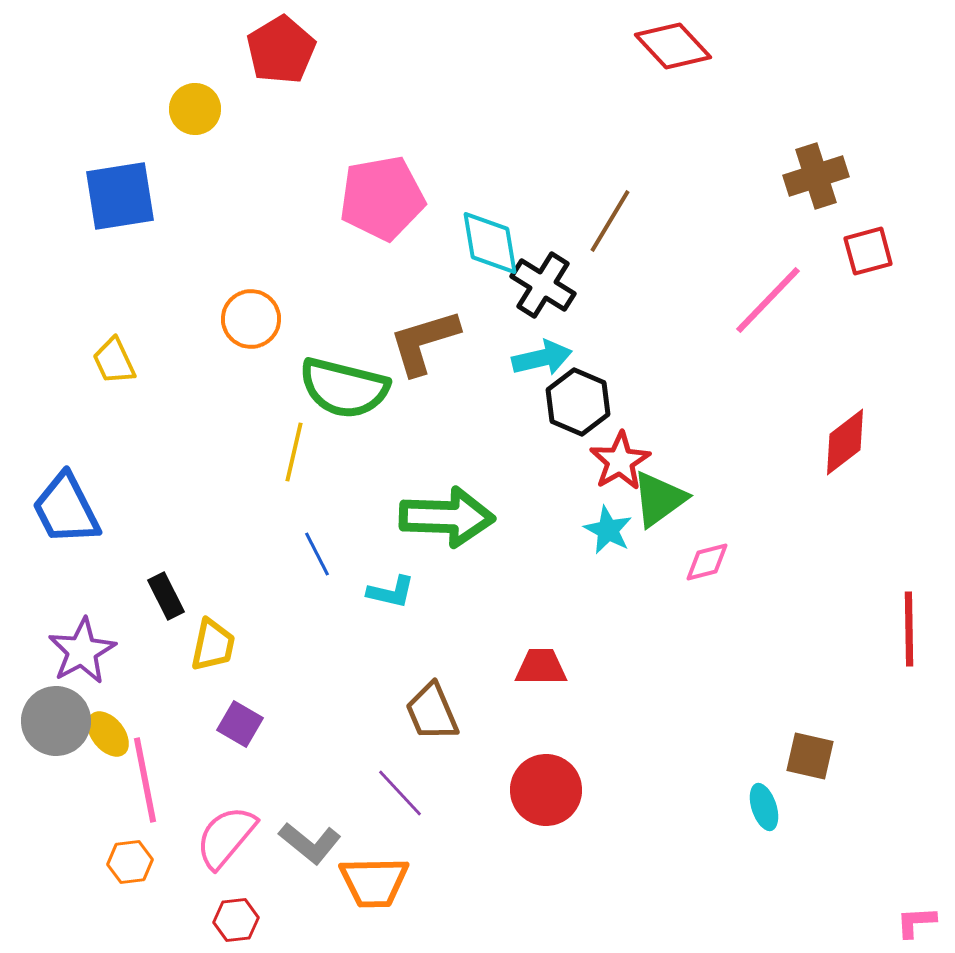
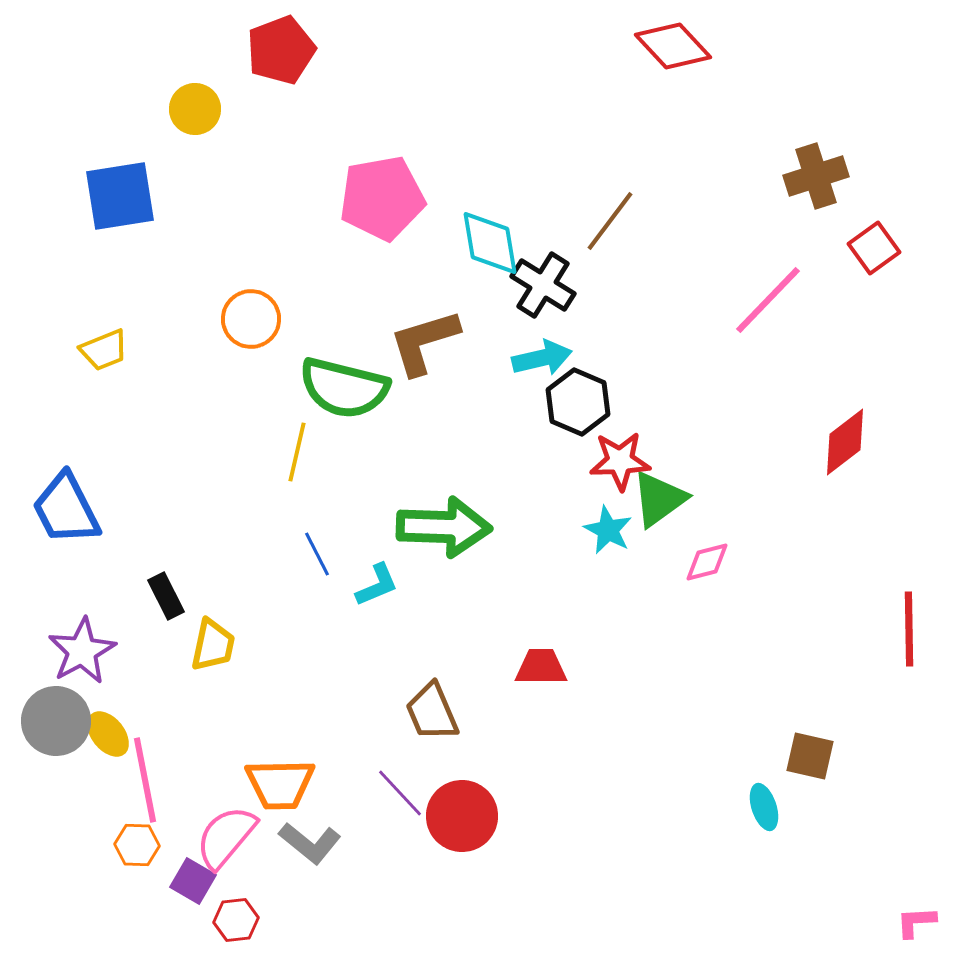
red pentagon at (281, 50): rotated 10 degrees clockwise
brown line at (610, 221): rotated 6 degrees clockwise
red square at (868, 251): moved 6 px right, 3 px up; rotated 21 degrees counterclockwise
yellow trapezoid at (114, 361): moved 10 px left, 11 px up; rotated 87 degrees counterclockwise
yellow line at (294, 452): moved 3 px right
red star at (620, 461): rotated 28 degrees clockwise
green arrow at (447, 517): moved 3 px left, 10 px down
cyan L-shape at (391, 592): moved 14 px left, 7 px up; rotated 36 degrees counterclockwise
purple square at (240, 724): moved 47 px left, 157 px down
red circle at (546, 790): moved 84 px left, 26 px down
orange hexagon at (130, 862): moved 7 px right, 17 px up; rotated 9 degrees clockwise
orange trapezoid at (374, 882): moved 94 px left, 98 px up
